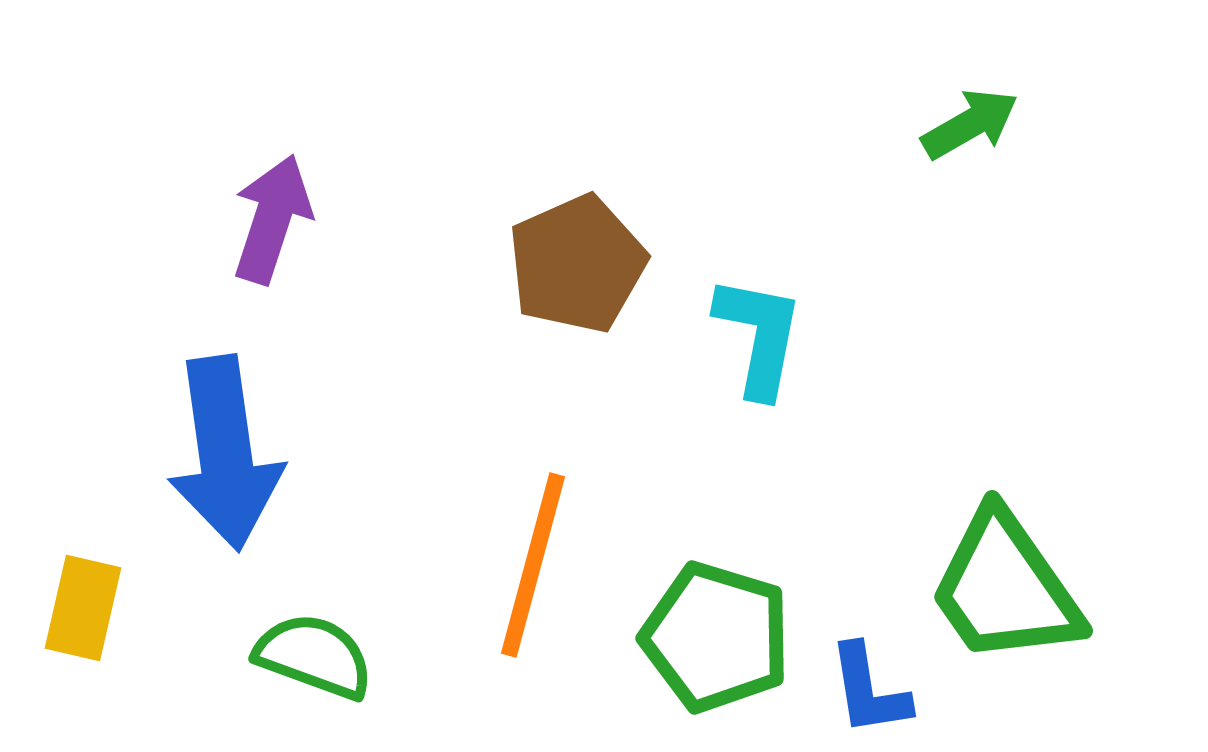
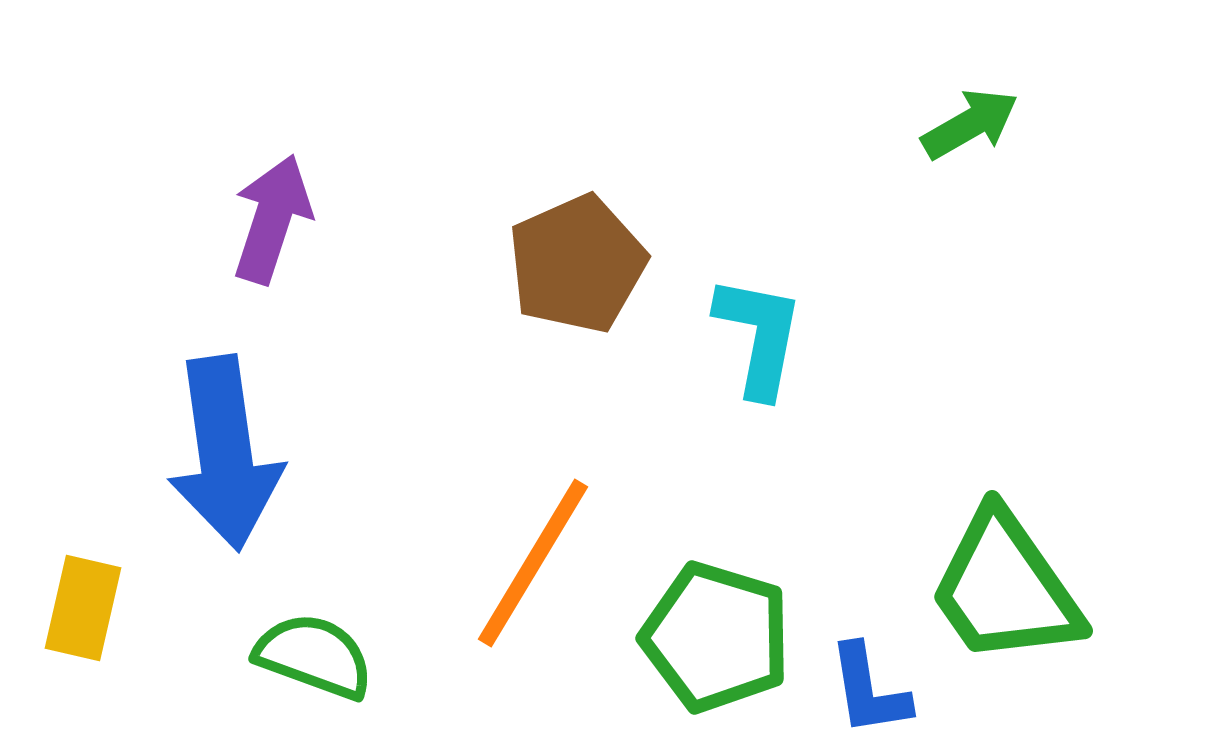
orange line: moved 2 px up; rotated 16 degrees clockwise
